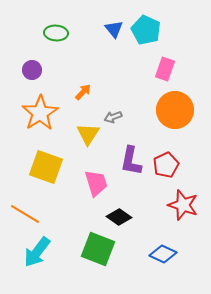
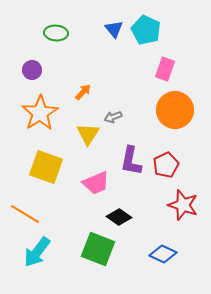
pink trapezoid: rotated 84 degrees clockwise
